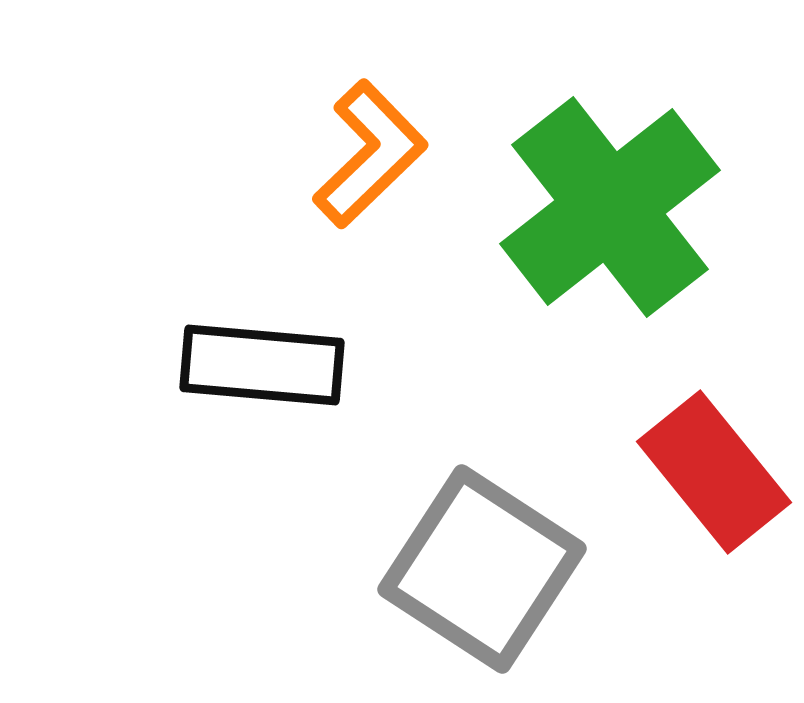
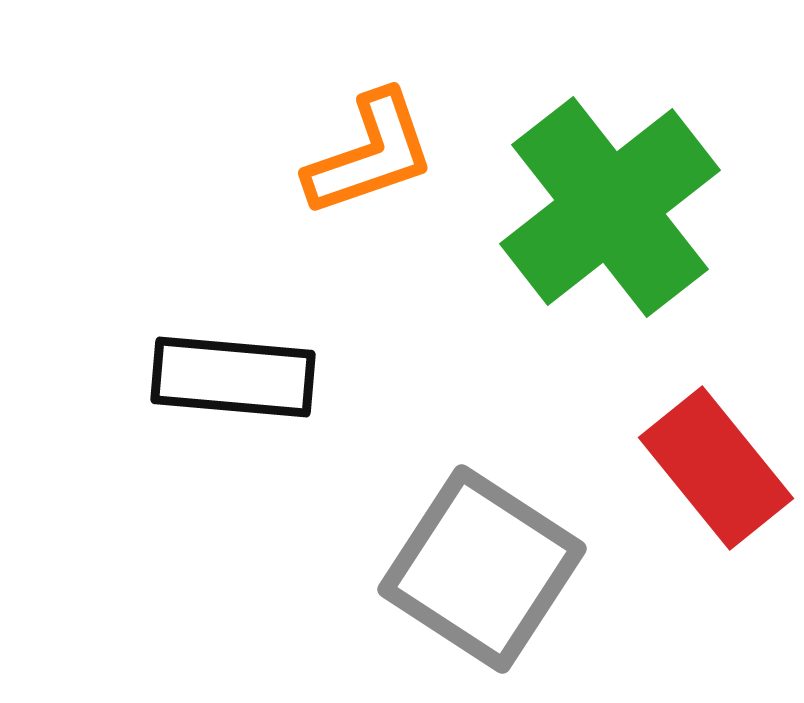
orange L-shape: rotated 25 degrees clockwise
black rectangle: moved 29 px left, 12 px down
red rectangle: moved 2 px right, 4 px up
